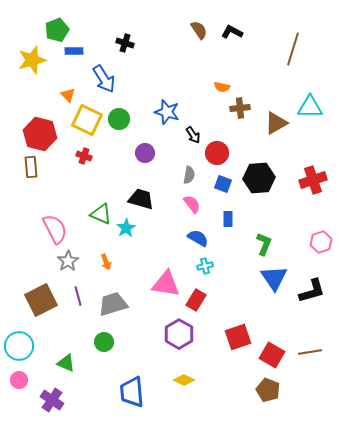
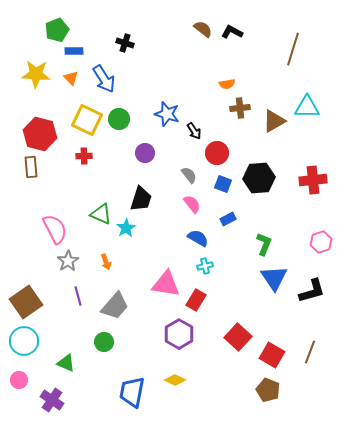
brown semicircle at (199, 30): moved 4 px right, 1 px up; rotated 18 degrees counterclockwise
yellow star at (32, 60): moved 4 px right, 14 px down; rotated 20 degrees clockwise
orange semicircle at (222, 87): moved 5 px right, 3 px up; rotated 21 degrees counterclockwise
orange triangle at (68, 95): moved 3 px right, 17 px up
cyan triangle at (310, 107): moved 3 px left
blue star at (167, 112): moved 2 px down
brown triangle at (276, 123): moved 2 px left, 2 px up
black arrow at (193, 135): moved 1 px right, 4 px up
red cross at (84, 156): rotated 21 degrees counterclockwise
gray semicircle at (189, 175): rotated 48 degrees counterclockwise
red cross at (313, 180): rotated 12 degrees clockwise
black trapezoid at (141, 199): rotated 92 degrees clockwise
blue rectangle at (228, 219): rotated 63 degrees clockwise
brown square at (41, 300): moved 15 px left, 2 px down; rotated 8 degrees counterclockwise
gray trapezoid at (113, 304): moved 2 px right, 2 px down; rotated 148 degrees clockwise
red square at (238, 337): rotated 28 degrees counterclockwise
cyan circle at (19, 346): moved 5 px right, 5 px up
brown line at (310, 352): rotated 60 degrees counterclockwise
yellow diamond at (184, 380): moved 9 px left
blue trapezoid at (132, 392): rotated 16 degrees clockwise
